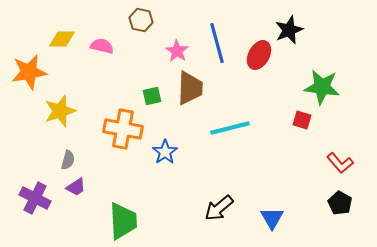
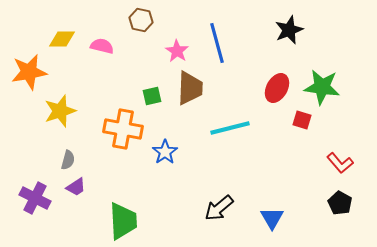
red ellipse: moved 18 px right, 33 px down
